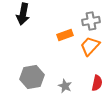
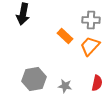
gray cross: moved 1 px up; rotated 12 degrees clockwise
orange rectangle: moved 1 px down; rotated 63 degrees clockwise
gray hexagon: moved 2 px right, 2 px down
gray star: rotated 16 degrees counterclockwise
